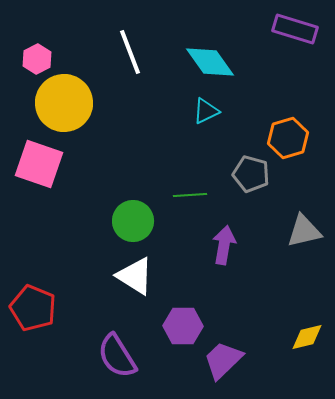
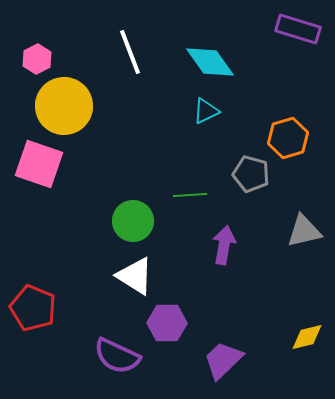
purple rectangle: moved 3 px right
yellow circle: moved 3 px down
purple hexagon: moved 16 px left, 3 px up
purple semicircle: rotated 33 degrees counterclockwise
